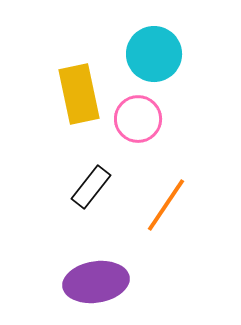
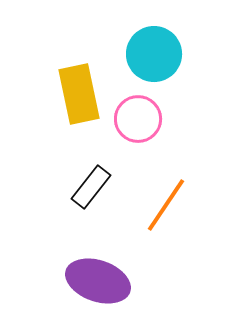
purple ellipse: moved 2 px right, 1 px up; rotated 28 degrees clockwise
